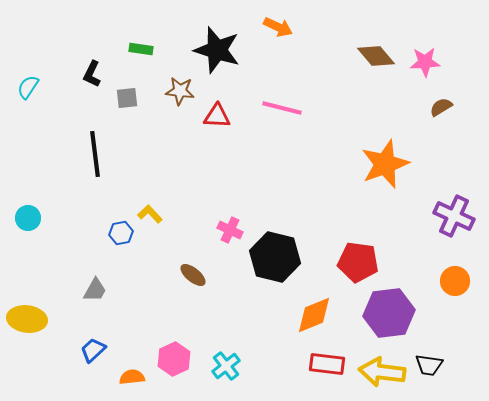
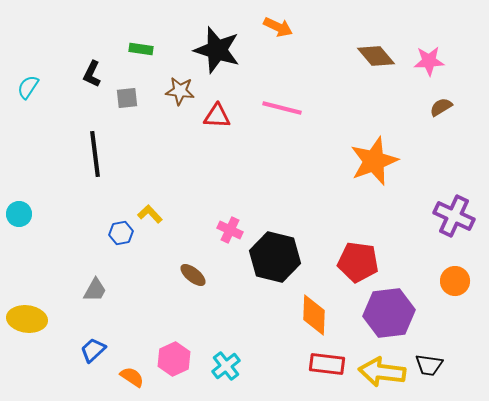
pink star: moved 4 px right, 1 px up
orange star: moved 11 px left, 3 px up
cyan circle: moved 9 px left, 4 px up
orange diamond: rotated 66 degrees counterclockwise
orange semicircle: rotated 40 degrees clockwise
